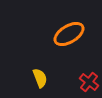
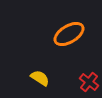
yellow semicircle: rotated 36 degrees counterclockwise
